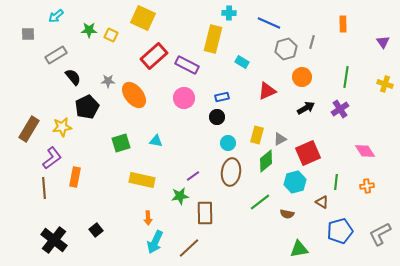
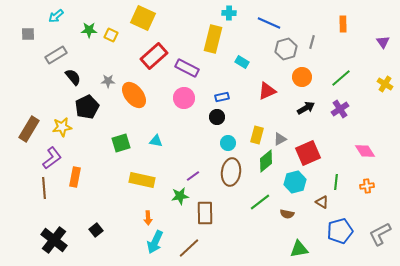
purple rectangle at (187, 65): moved 3 px down
green line at (346, 77): moved 5 px left, 1 px down; rotated 40 degrees clockwise
yellow cross at (385, 84): rotated 14 degrees clockwise
